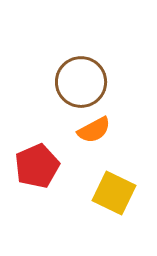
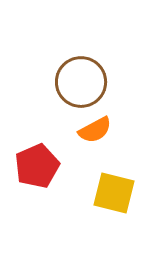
orange semicircle: moved 1 px right
yellow square: rotated 12 degrees counterclockwise
